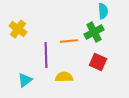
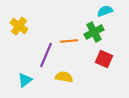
cyan semicircle: moved 2 px right; rotated 105 degrees counterclockwise
yellow cross: moved 1 px right, 3 px up
purple line: rotated 25 degrees clockwise
red square: moved 6 px right, 3 px up
yellow semicircle: rotated 12 degrees clockwise
